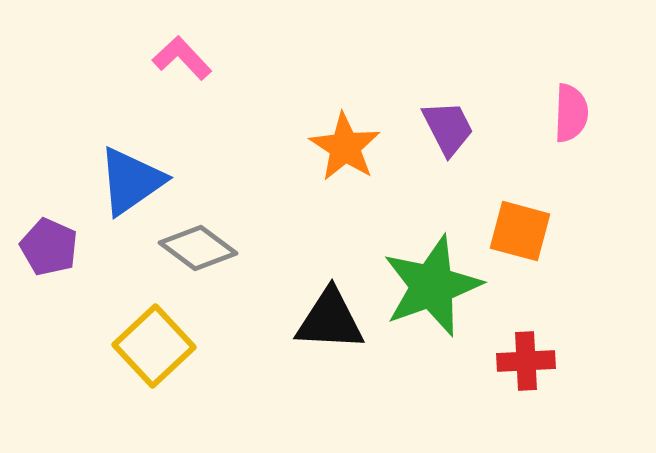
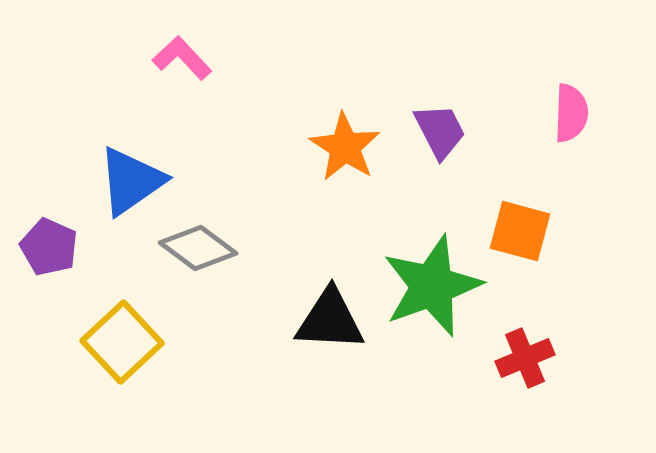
purple trapezoid: moved 8 px left, 3 px down
yellow square: moved 32 px left, 4 px up
red cross: moved 1 px left, 3 px up; rotated 20 degrees counterclockwise
